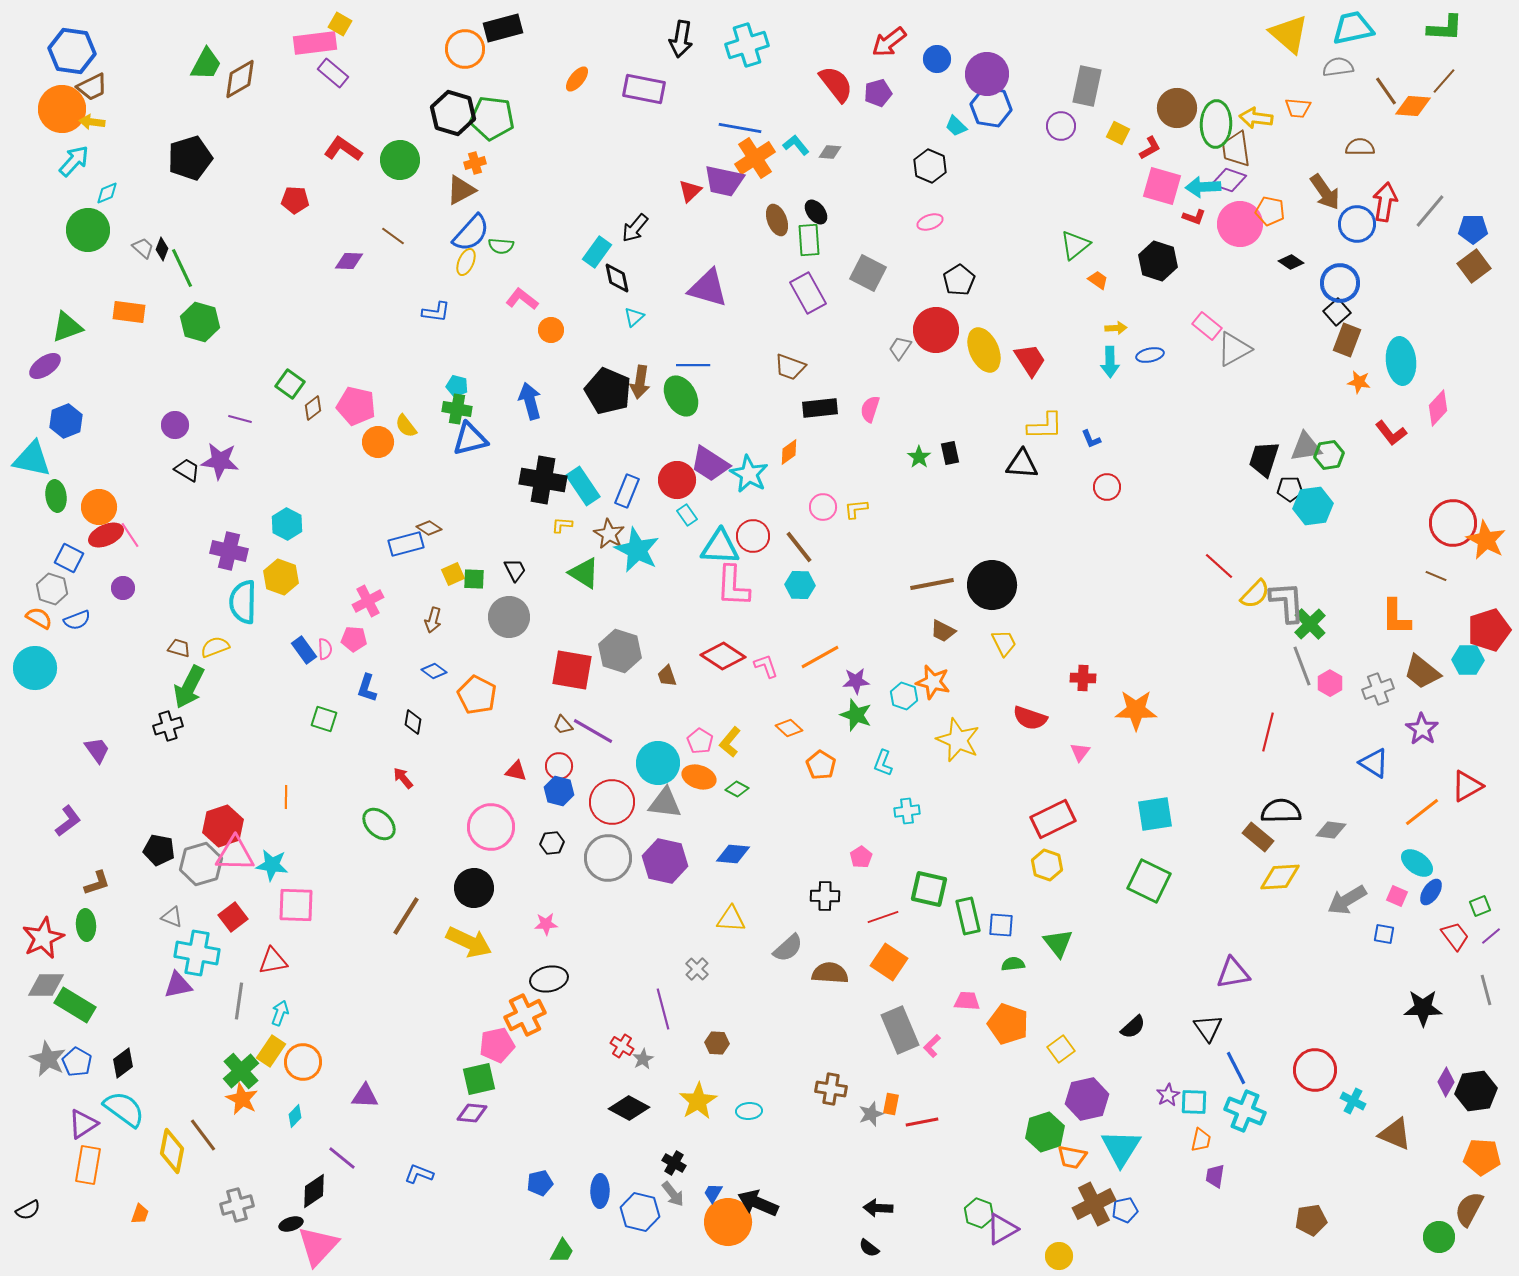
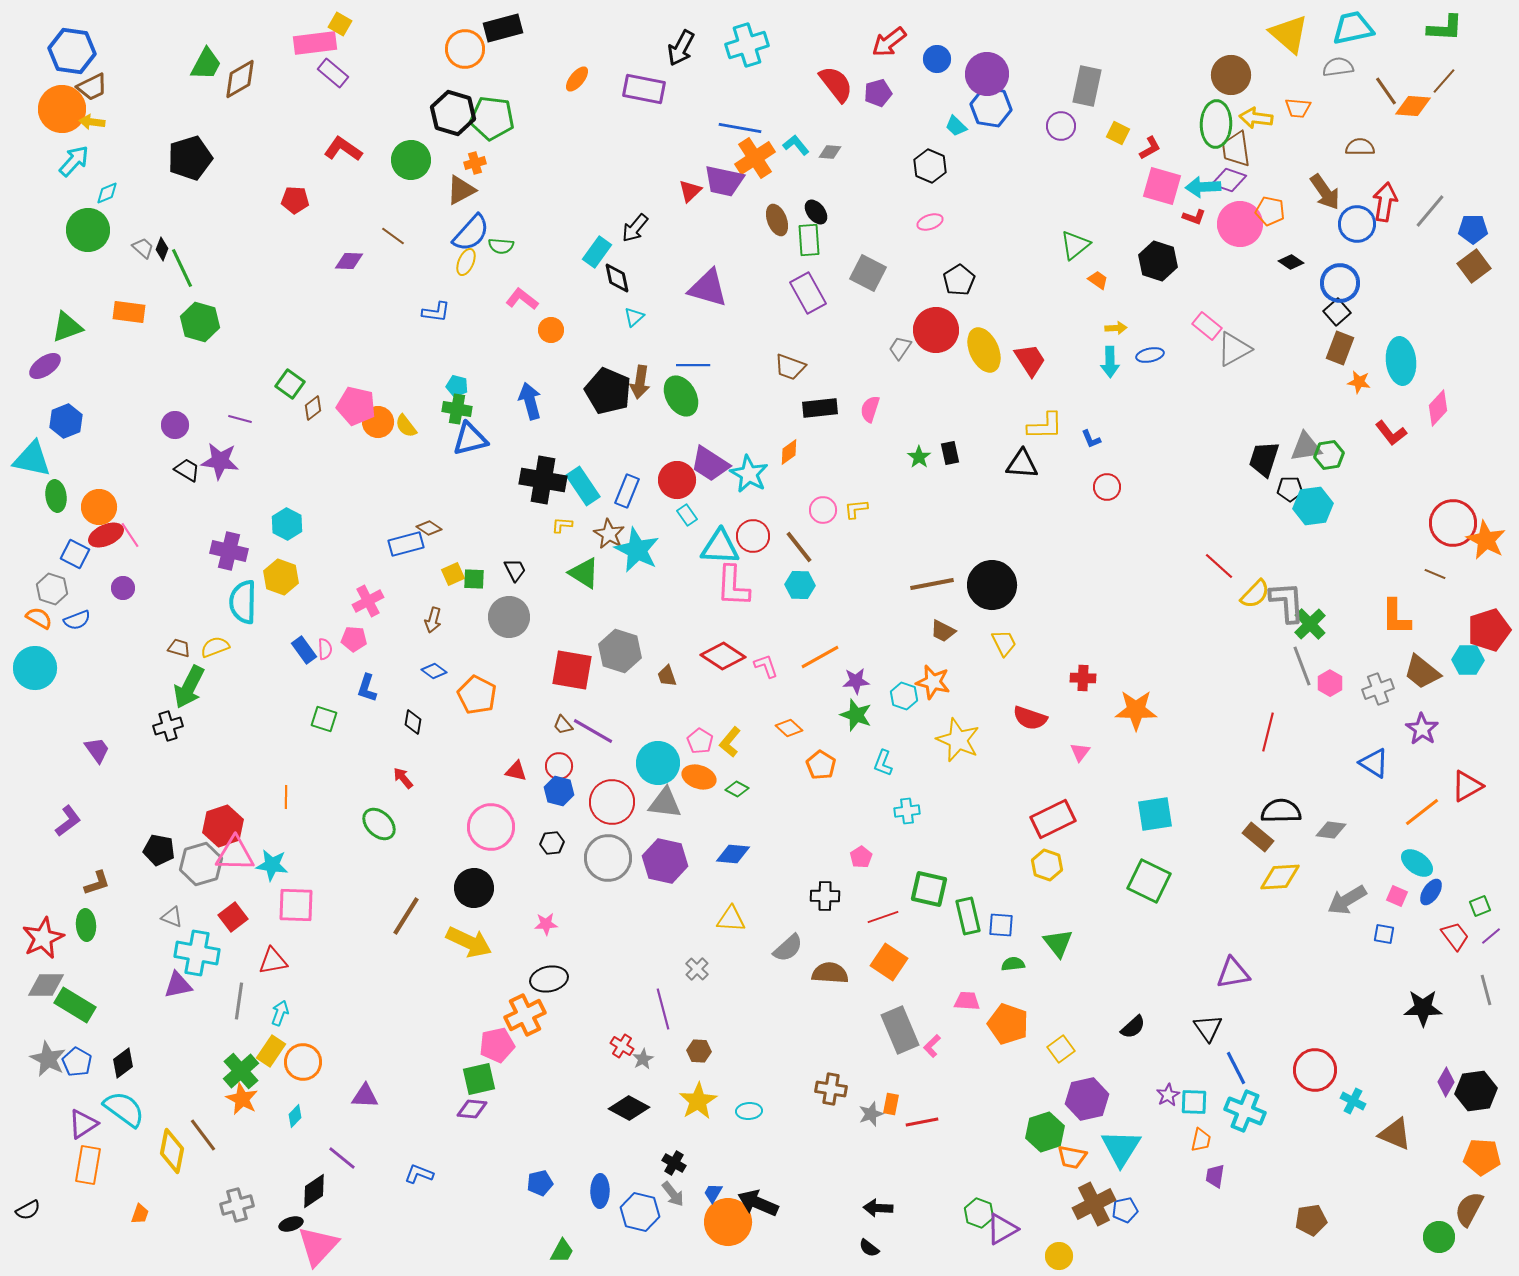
black arrow at (681, 39): moved 9 px down; rotated 18 degrees clockwise
brown circle at (1177, 108): moved 54 px right, 33 px up
green circle at (400, 160): moved 11 px right
brown rectangle at (1347, 340): moved 7 px left, 8 px down
orange circle at (378, 442): moved 20 px up
pink circle at (823, 507): moved 3 px down
blue square at (69, 558): moved 6 px right, 4 px up
brown line at (1436, 576): moved 1 px left, 2 px up
brown hexagon at (717, 1043): moved 18 px left, 8 px down
purple diamond at (472, 1113): moved 4 px up
